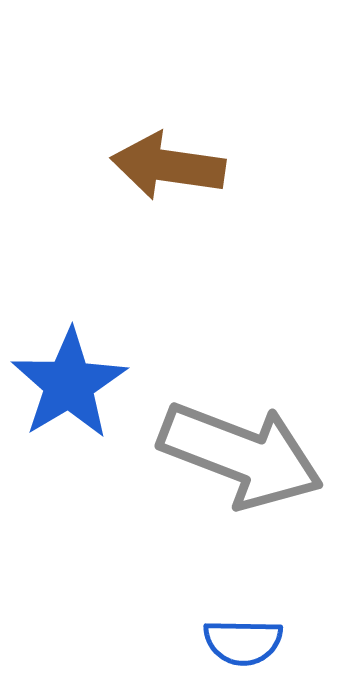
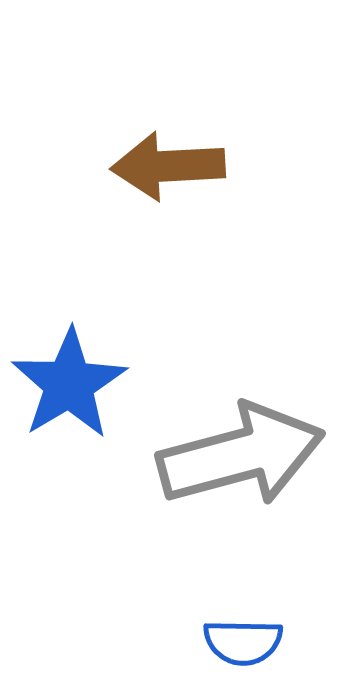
brown arrow: rotated 11 degrees counterclockwise
gray arrow: rotated 36 degrees counterclockwise
